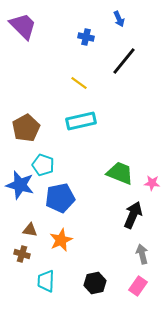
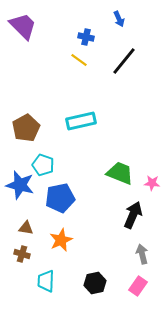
yellow line: moved 23 px up
brown triangle: moved 4 px left, 2 px up
